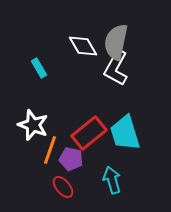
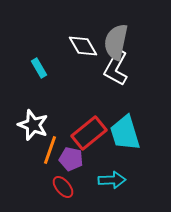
cyan arrow: rotated 104 degrees clockwise
